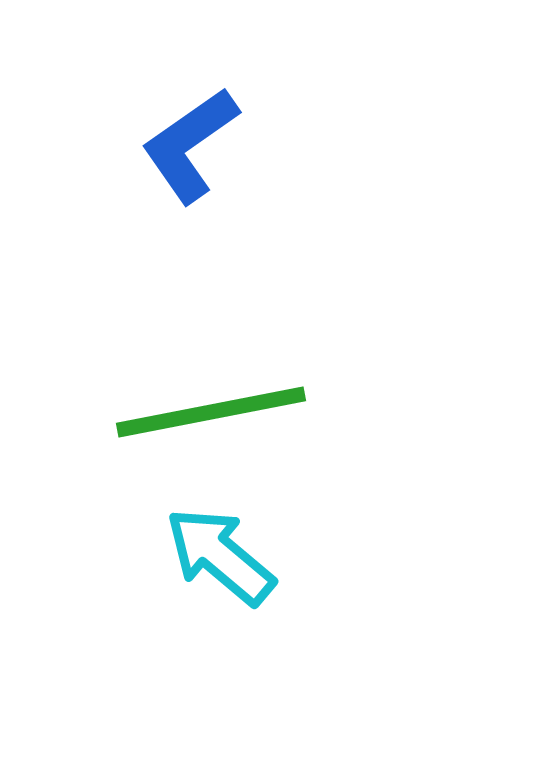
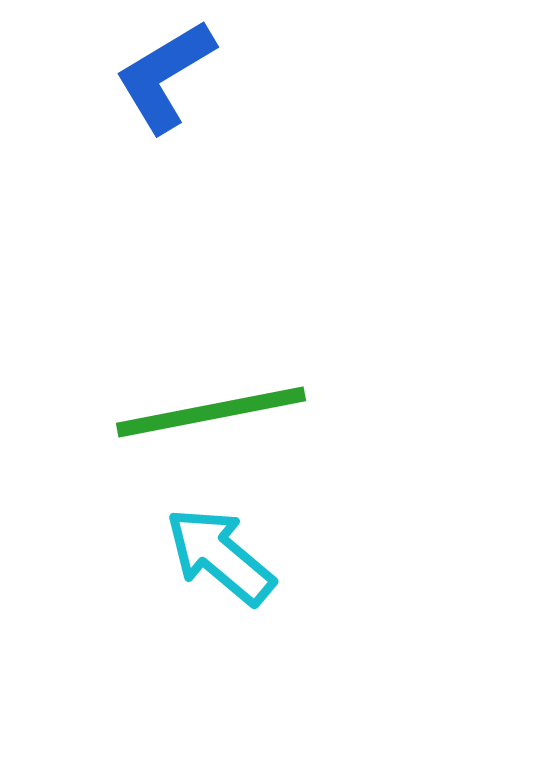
blue L-shape: moved 25 px left, 69 px up; rotated 4 degrees clockwise
